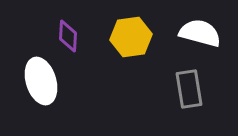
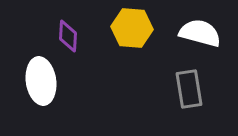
yellow hexagon: moved 1 px right, 9 px up; rotated 12 degrees clockwise
white ellipse: rotated 9 degrees clockwise
